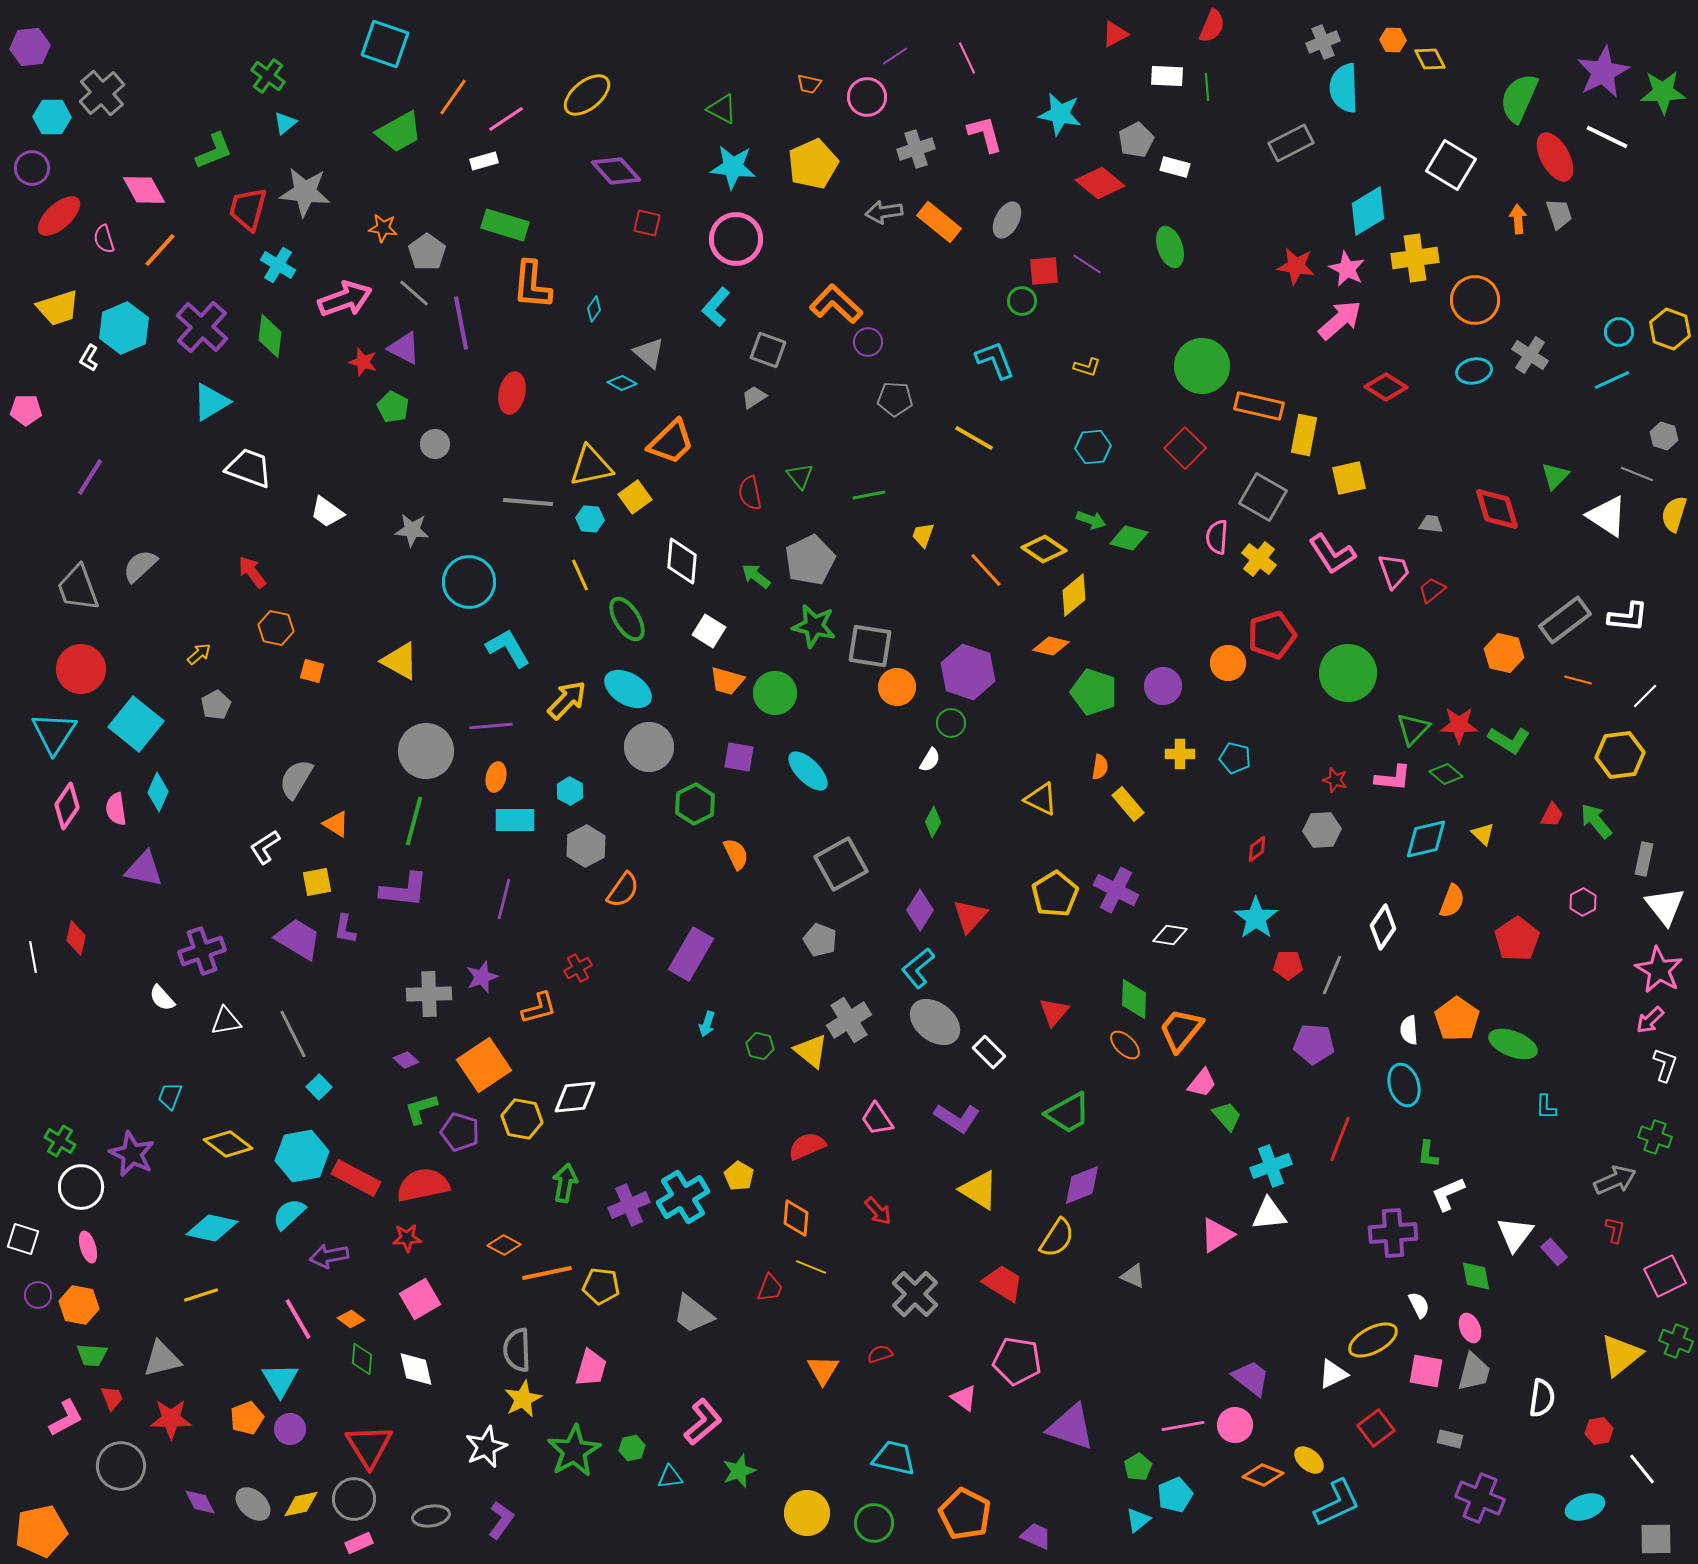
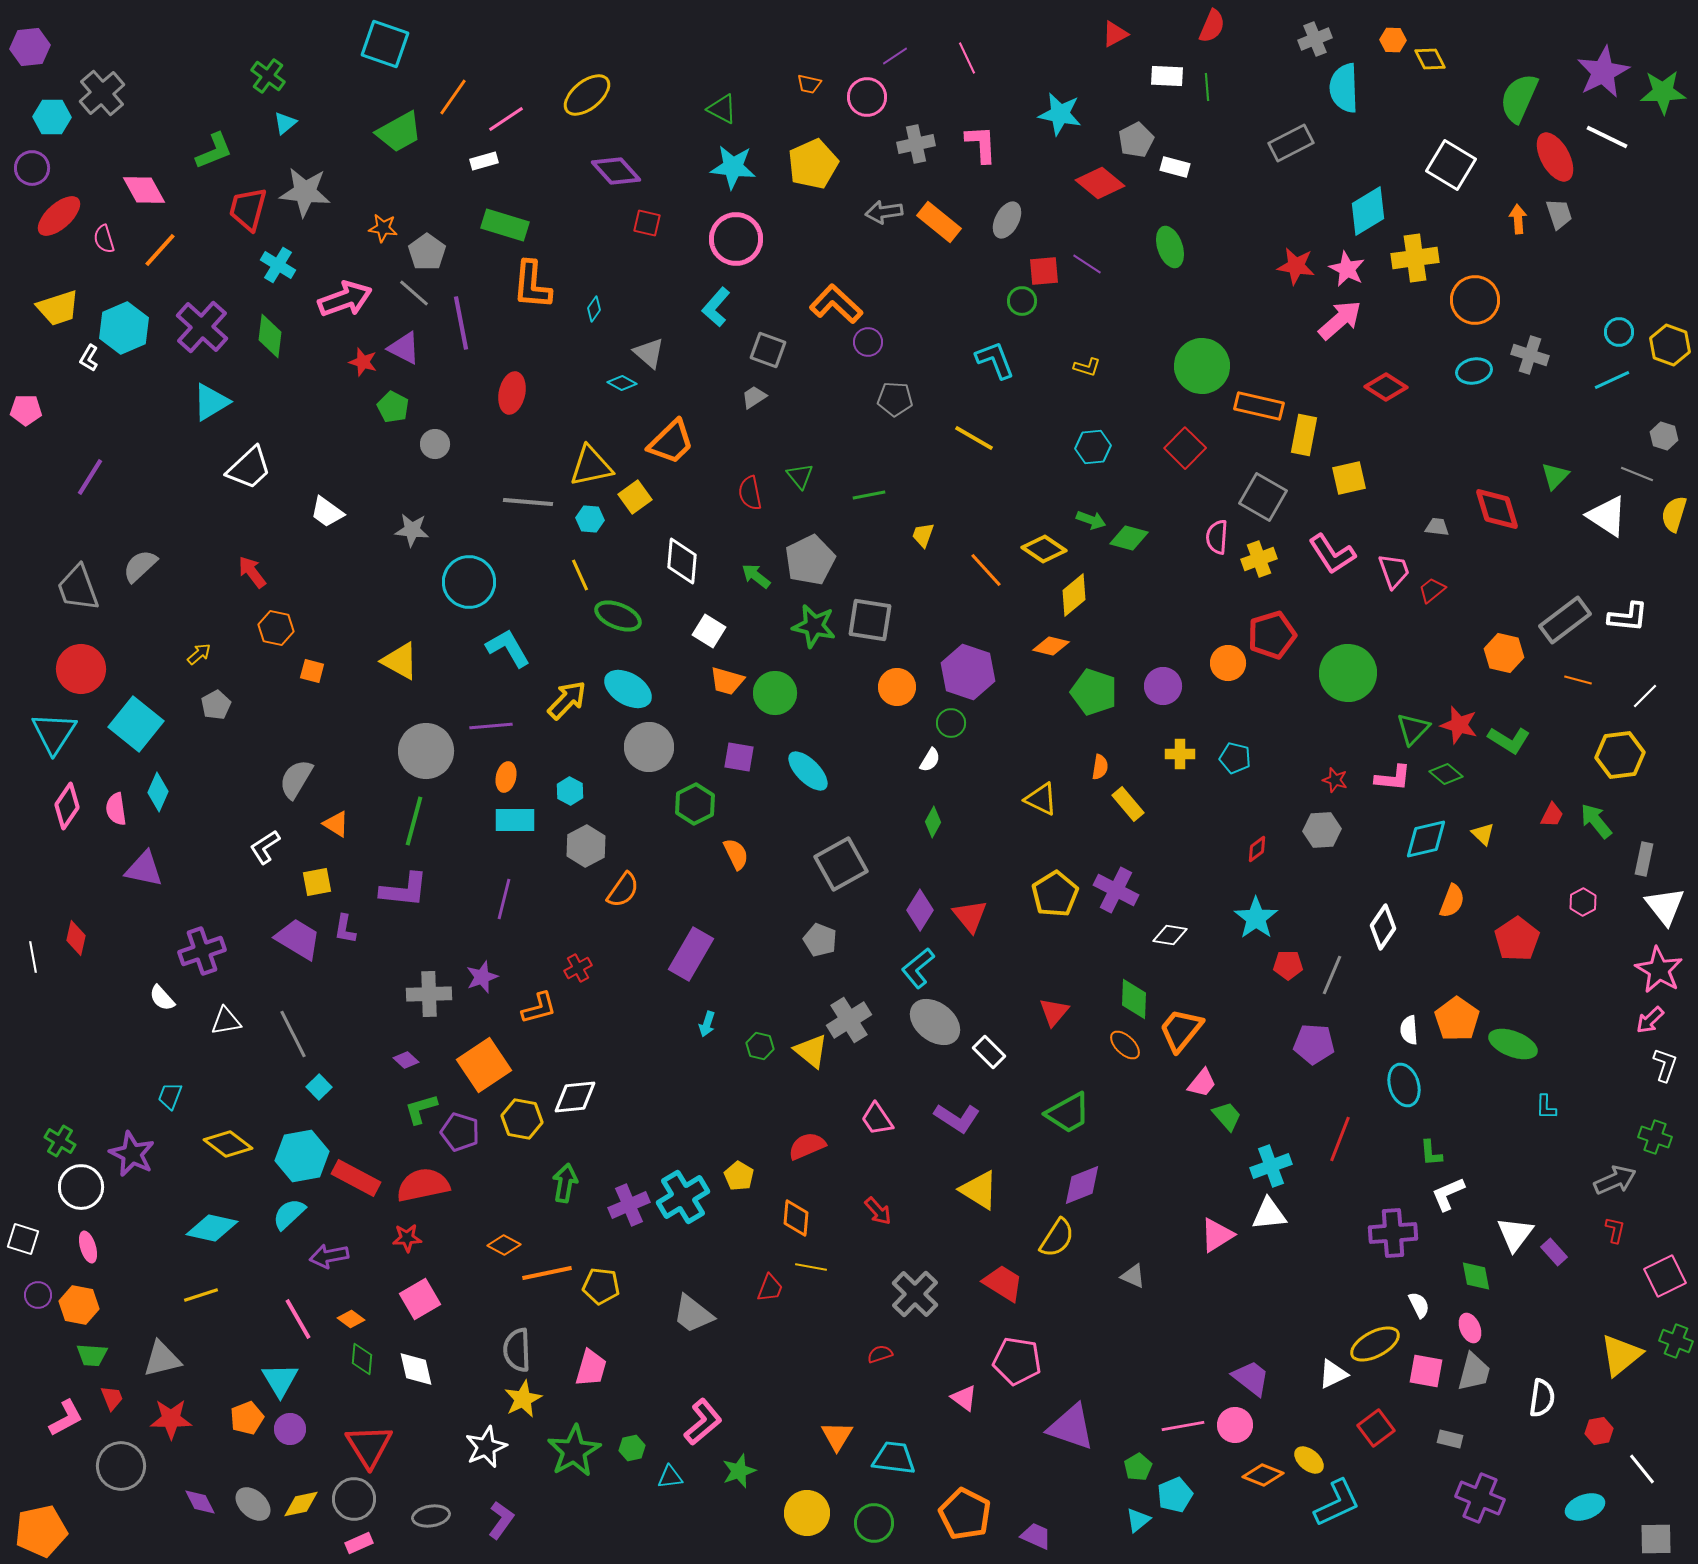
gray cross at (1323, 42): moved 8 px left, 3 px up
pink L-shape at (985, 134): moved 4 px left, 10 px down; rotated 12 degrees clockwise
gray cross at (916, 149): moved 5 px up; rotated 6 degrees clockwise
yellow hexagon at (1670, 329): moved 16 px down
gray cross at (1530, 355): rotated 15 degrees counterclockwise
white trapezoid at (249, 468): rotated 117 degrees clockwise
gray trapezoid at (1431, 524): moved 6 px right, 3 px down
yellow cross at (1259, 559): rotated 32 degrees clockwise
green ellipse at (627, 619): moved 9 px left, 3 px up; rotated 36 degrees counterclockwise
gray square at (870, 646): moved 26 px up
red star at (1459, 725): rotated 15 degrees clockwise
orange ellipse at (496, 777): moved 10 px right
red triangle at (970, 916): rotated 21 degrees counterclockwise
green L-shape at (1428, 1154): moved 3 px right, 1 px up; rotated 12 degrees counterclockwise
yellow line at (811, 1267): rotated 12 degrees counterclockwise
yellow ellipse at (1373, 1340): moved 2 px right, 4 px down
orange triangle at (823, 1370): moved 14 px right, 66 px down
cyan trapezoid at (894, 1458): rotated 6 degrees counterclockwise
